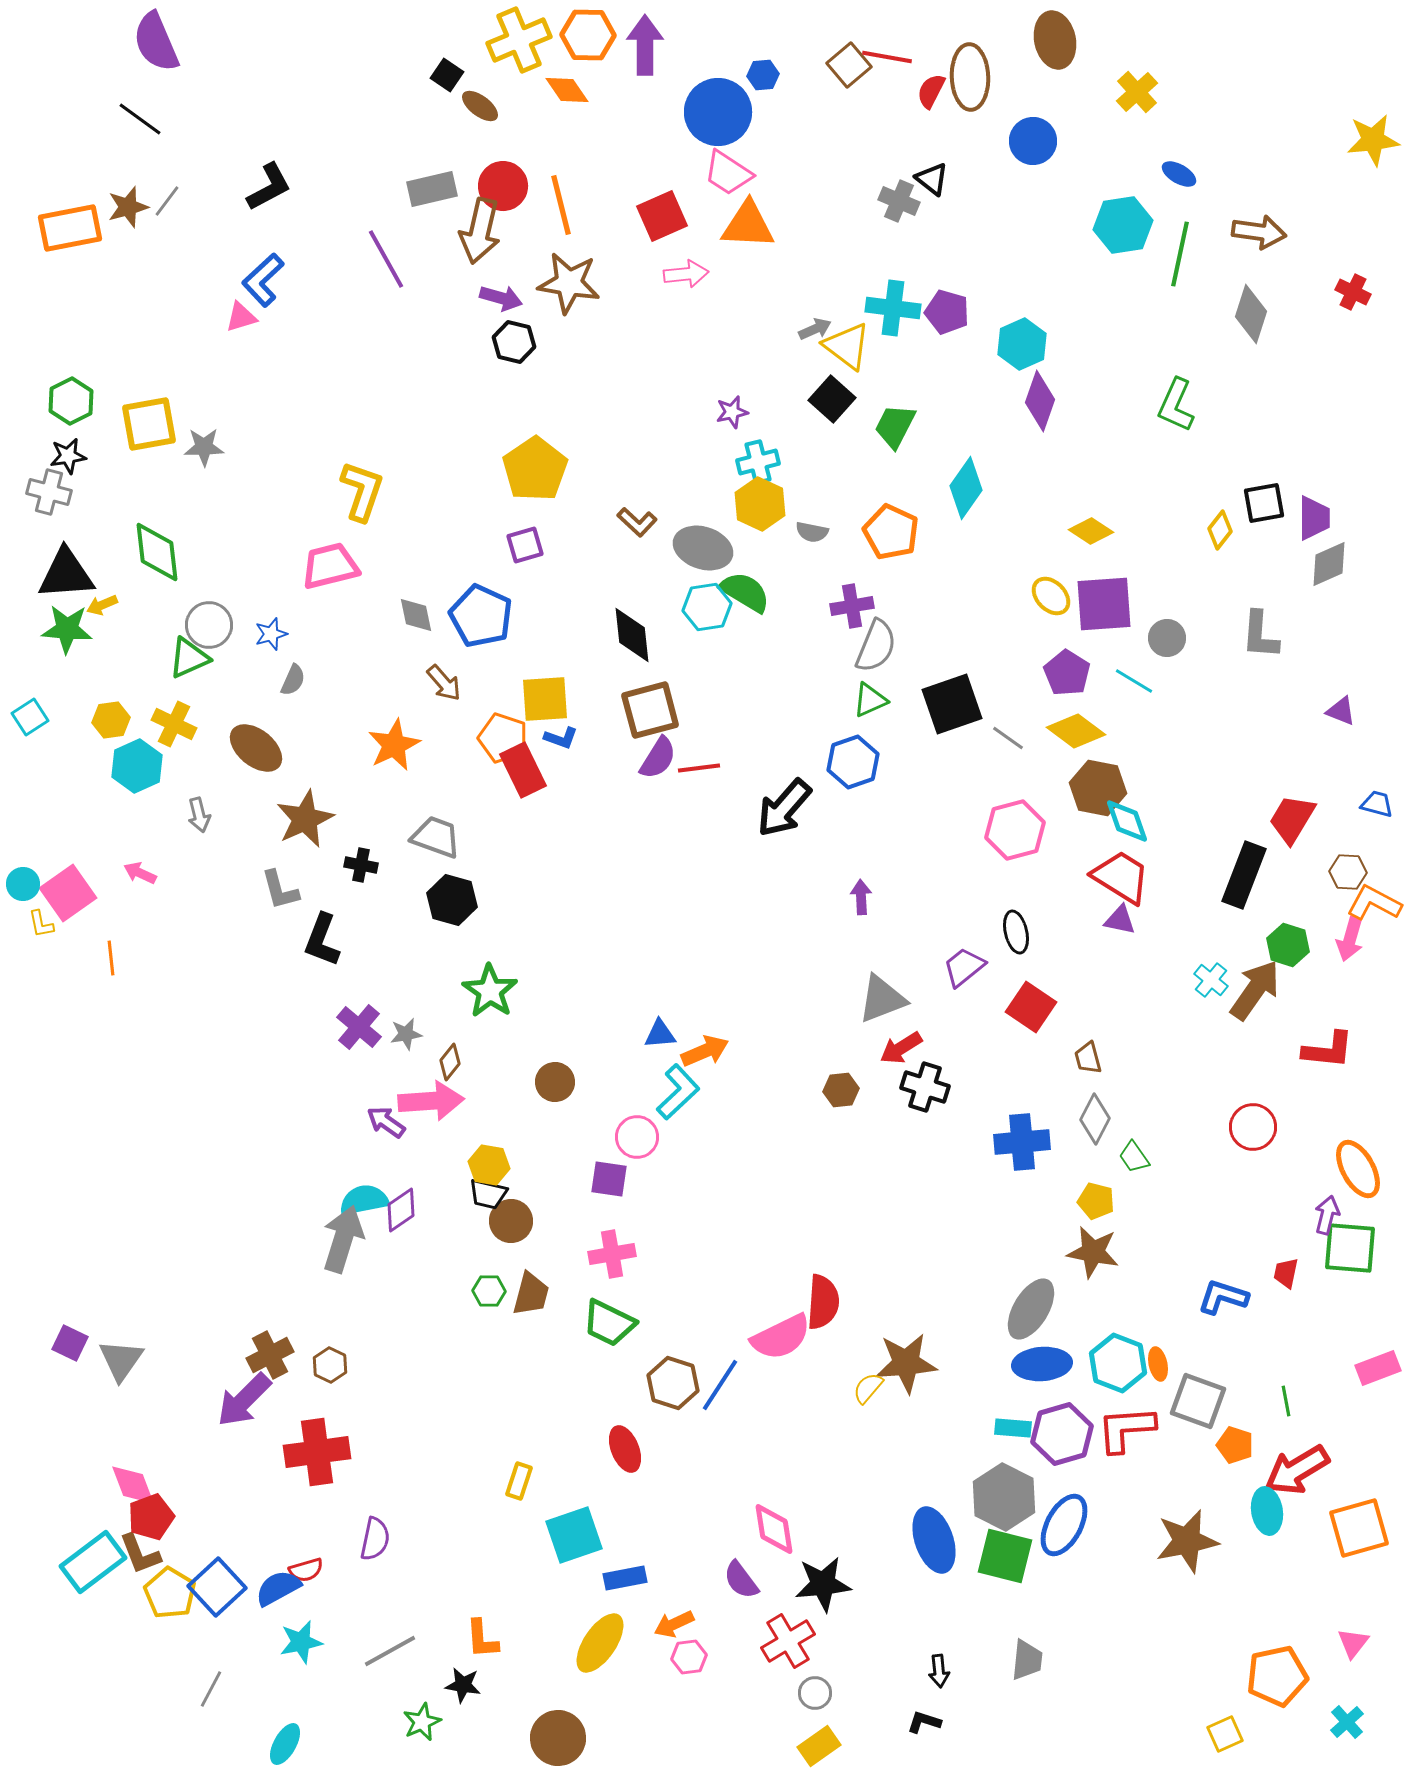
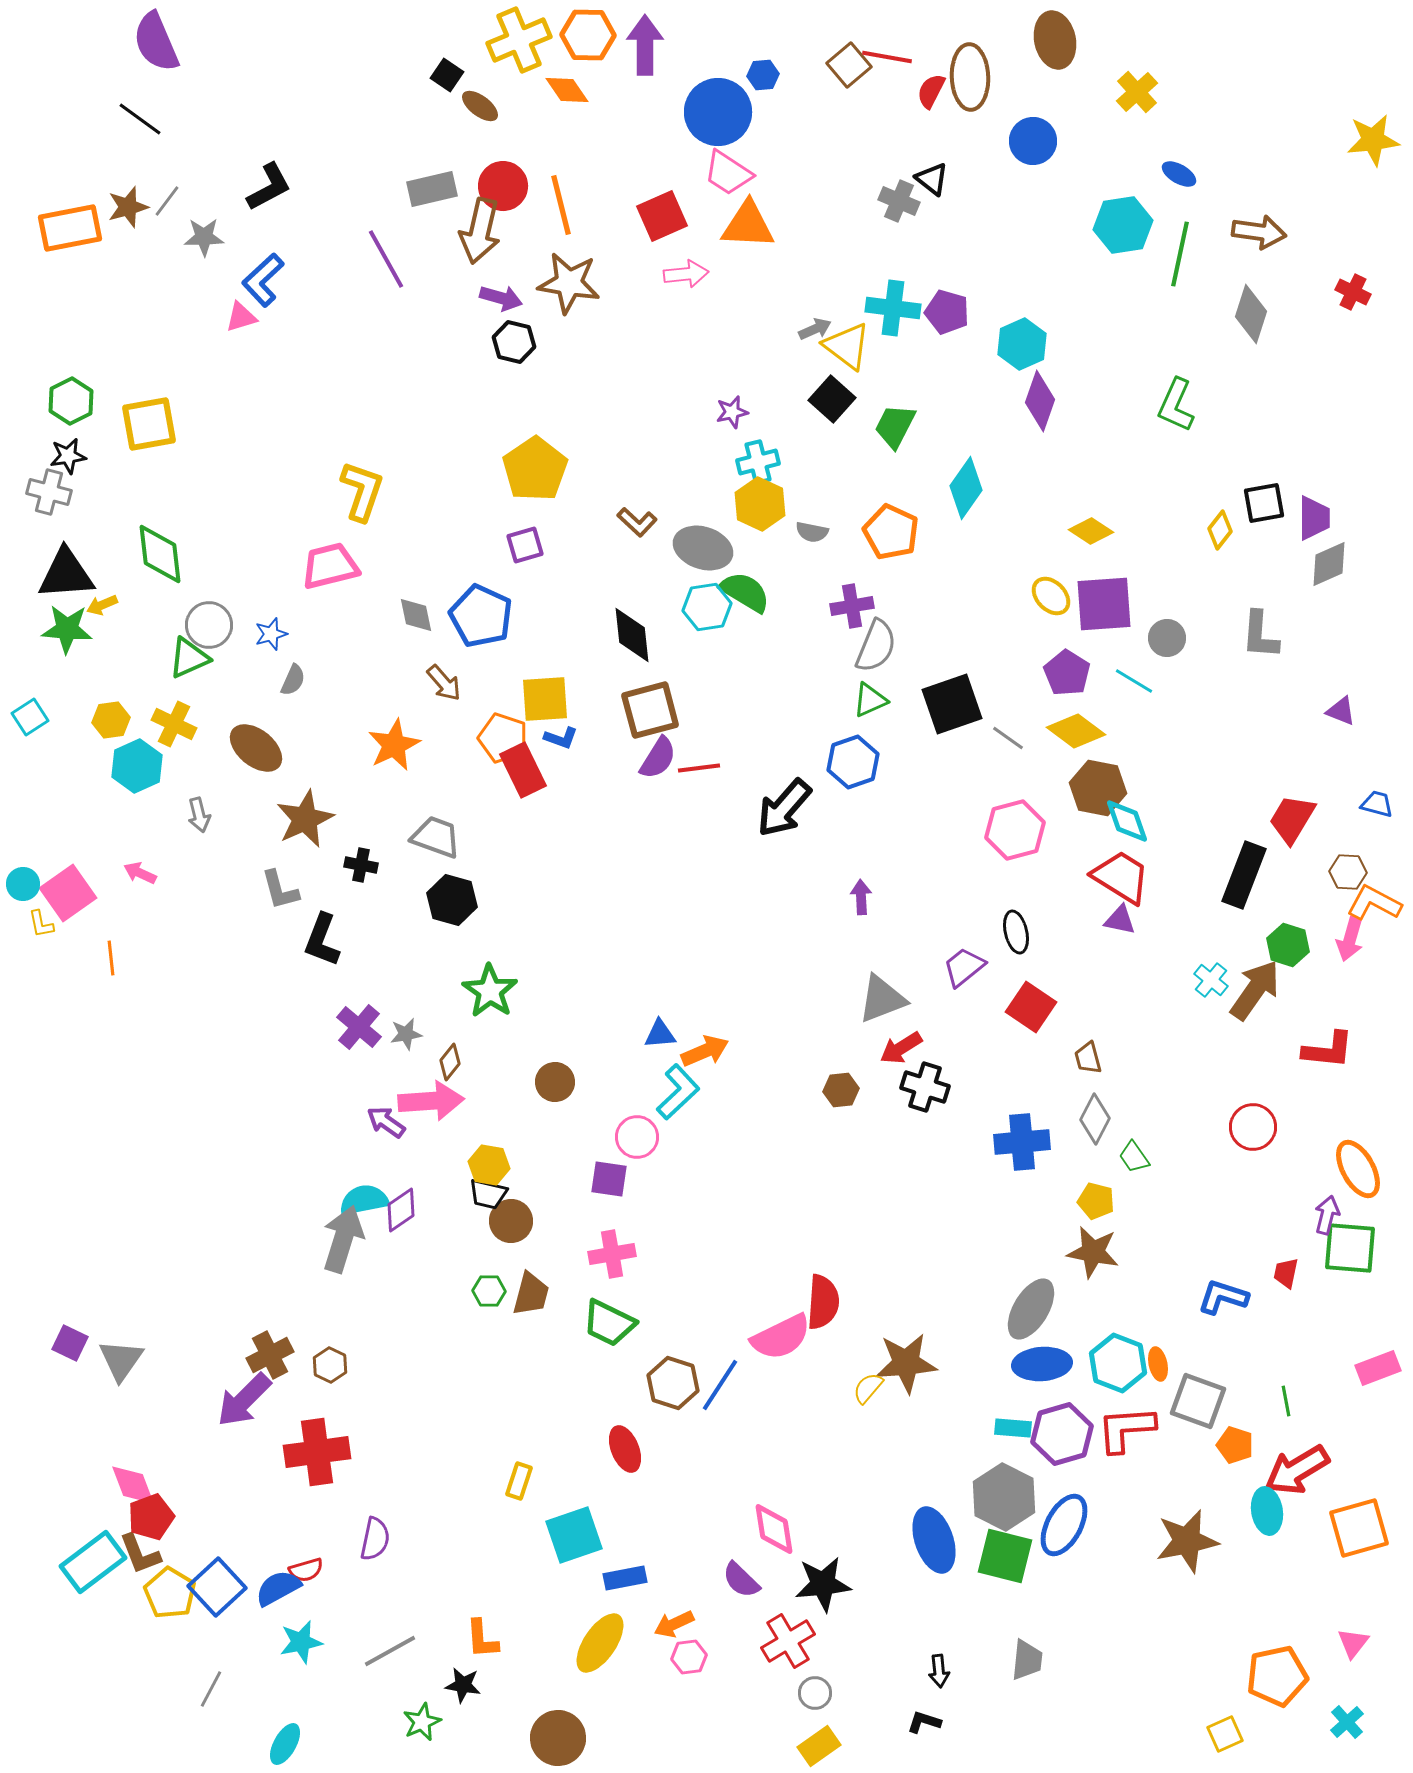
gray star at (204, 447): moved 210 px up
green diamond at (157, 552): moved 3 px right, 2 px down
purple semicircle at (741, 1580): rotated 9 degrees counterclockwise
